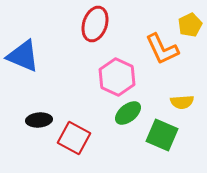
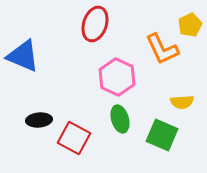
green ellipse: moved 8 px left, 6 px down; rotated 68 degrees counterclockwise
